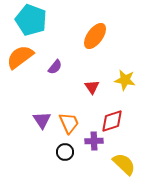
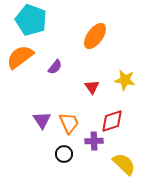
black circle: moved 1 px left, 2 px down
